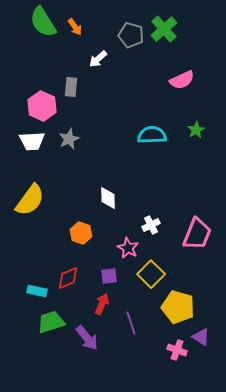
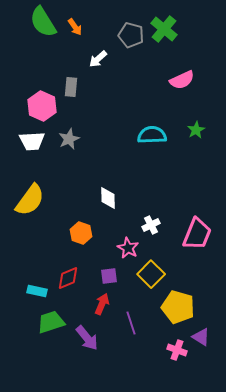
green cross: rotated 8 degrees counterclockwise
